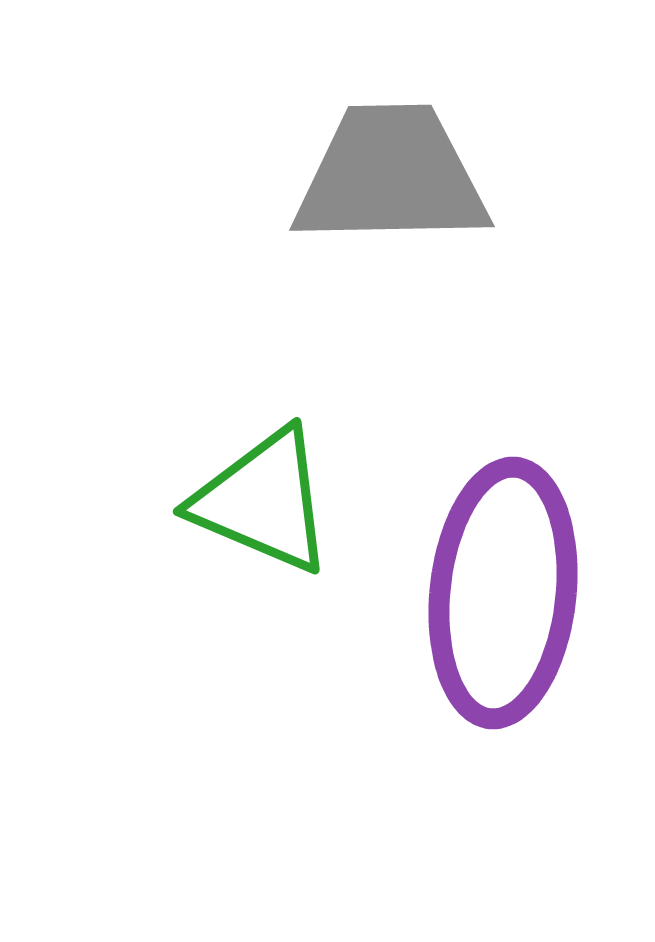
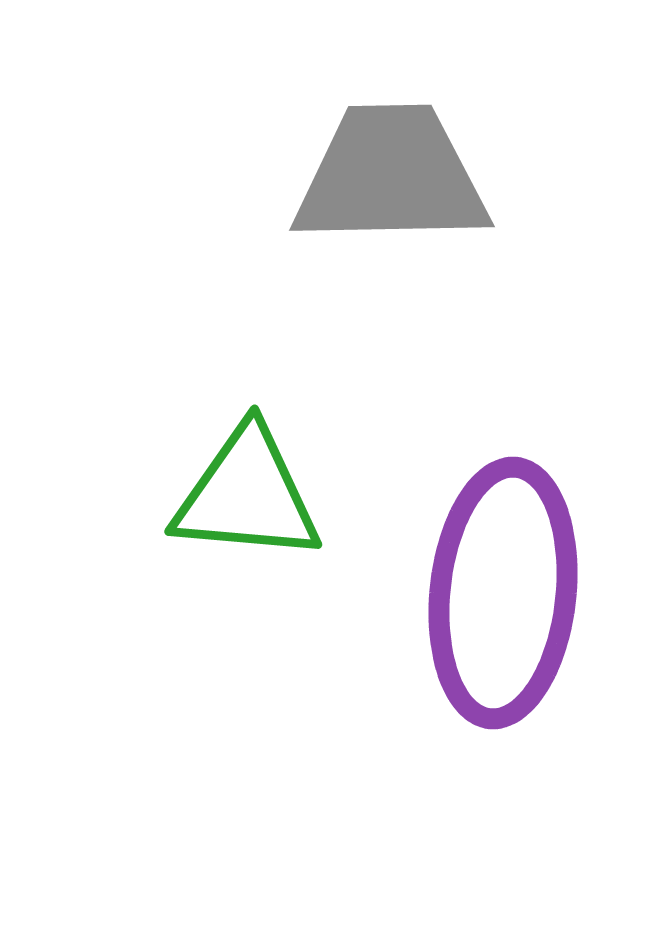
green triangle: moved 16 px left, 6 px up; rotated 18 degrees counterclockwise
